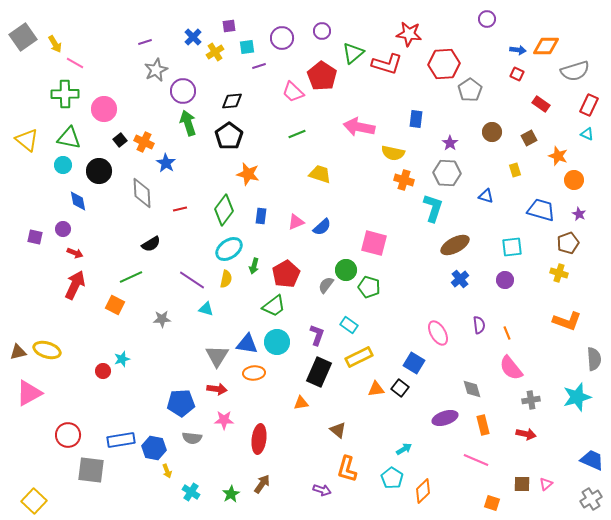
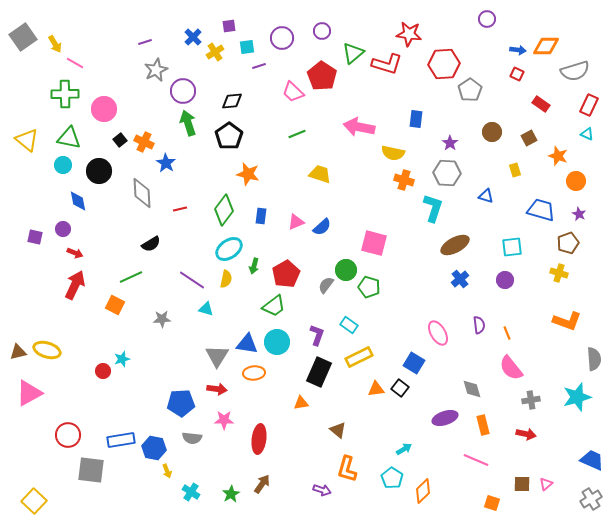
orange circle at (574, 180): moved 2 px right, 1 px down
